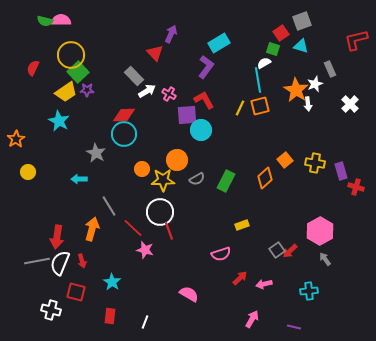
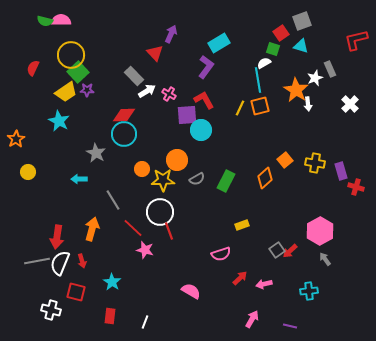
white star at (315, 84): moved 6 px up
gray line at (109, 206): moved 4 px right, 6 px up
pink semicircle at (189, 294): moved 2 px right, 3 px up
purple line at (294, 327): moved 4 px left, 1 px up
